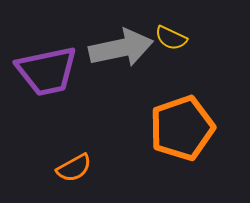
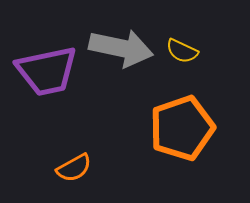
yellow semicircle: moved 11 px right, 13 px down
gray arrow: rotated 24 degrees clockwise
